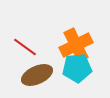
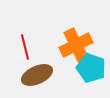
red line: rotated 40 degrees clockwise
cyan pentagon: moved 14 px right; rotated 24 degrees clockwise
